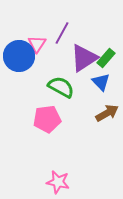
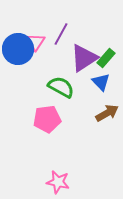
purple line: moved 1 px left, 1 px down
pink triangle: moved 1 px left, 2 px up
blue circle: moved 1 px left, 7 px up
